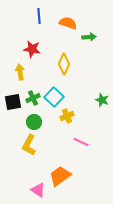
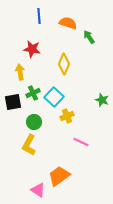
green arrow: rotated 120 degrees counterclockwise
green cross: moved 5 px up
orange trapezoid: moved 1 px left
